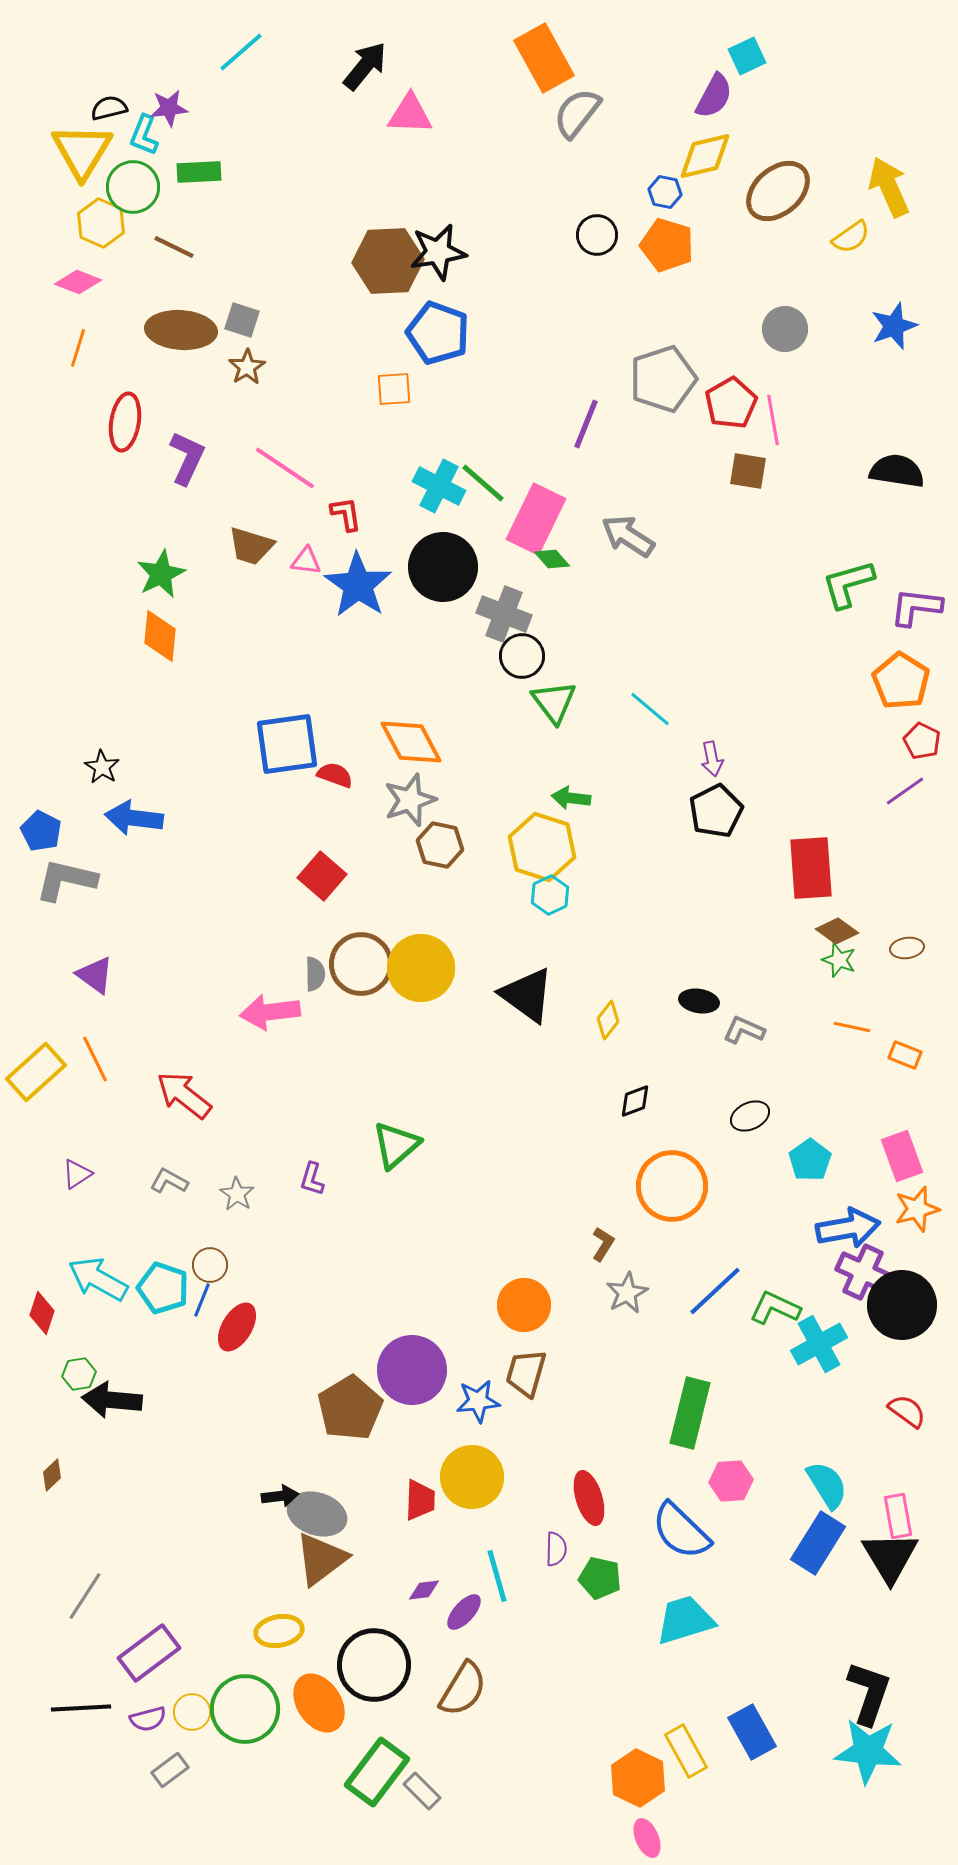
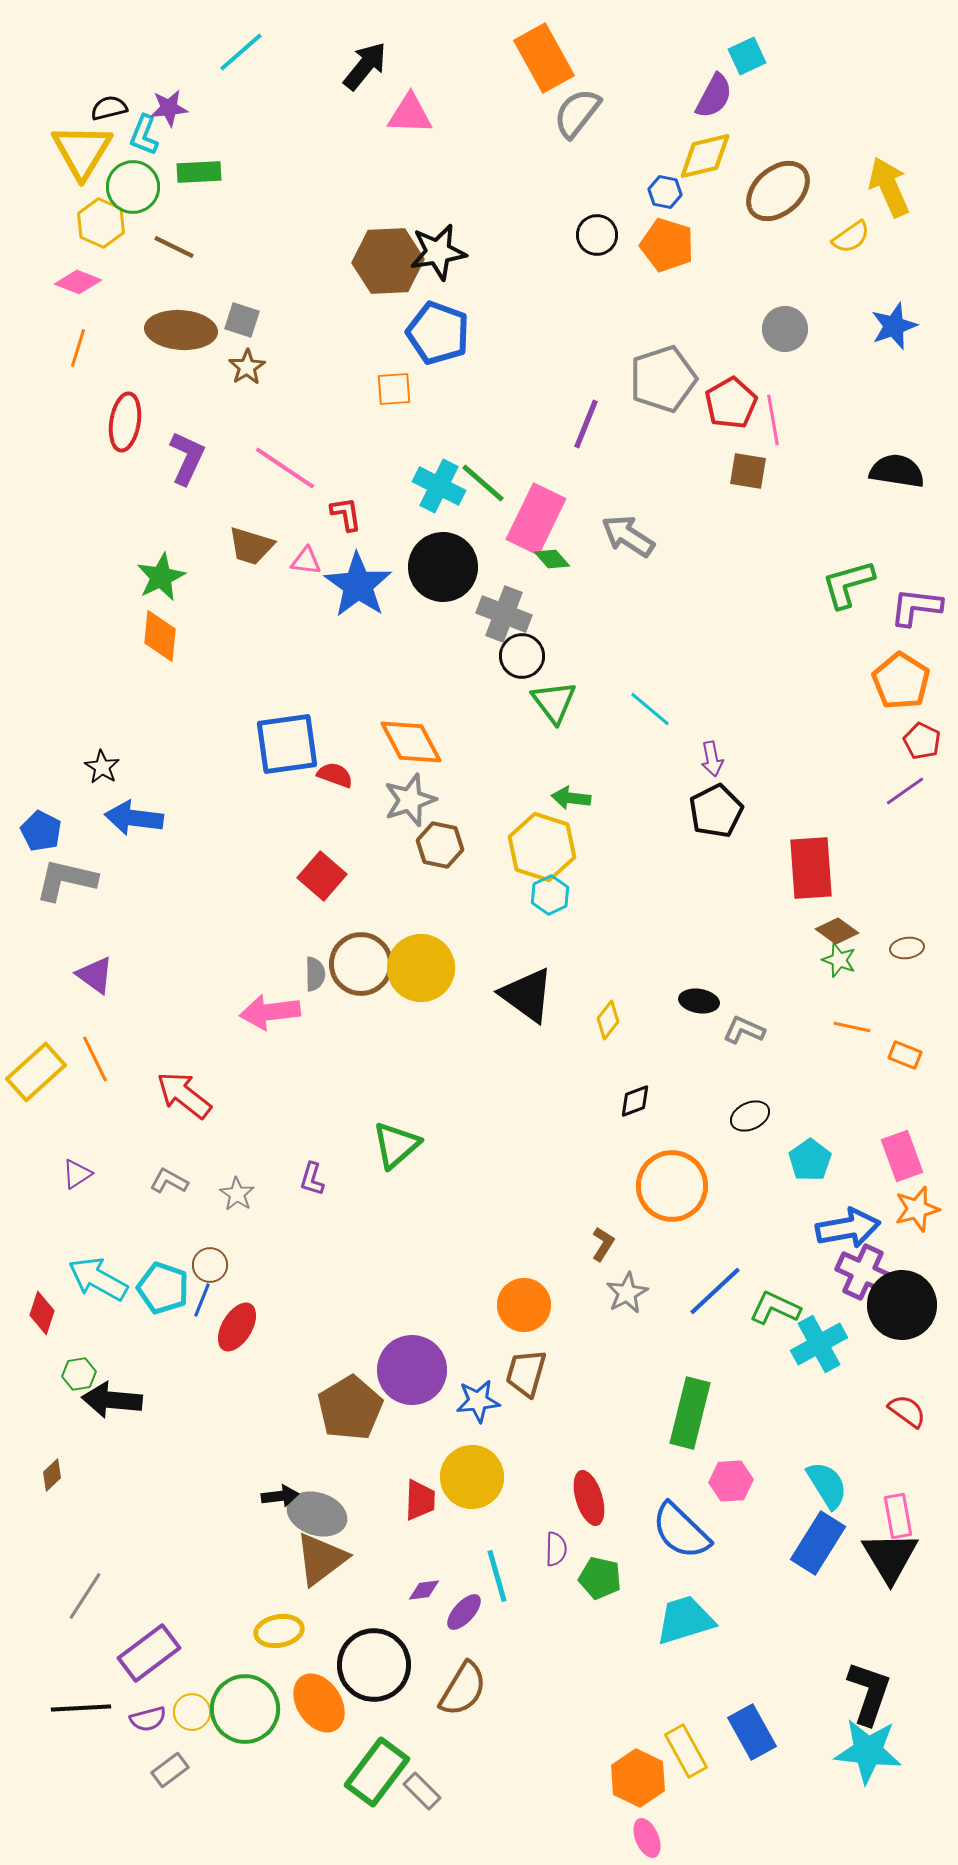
green star at (161, 574): moved 3 px down
